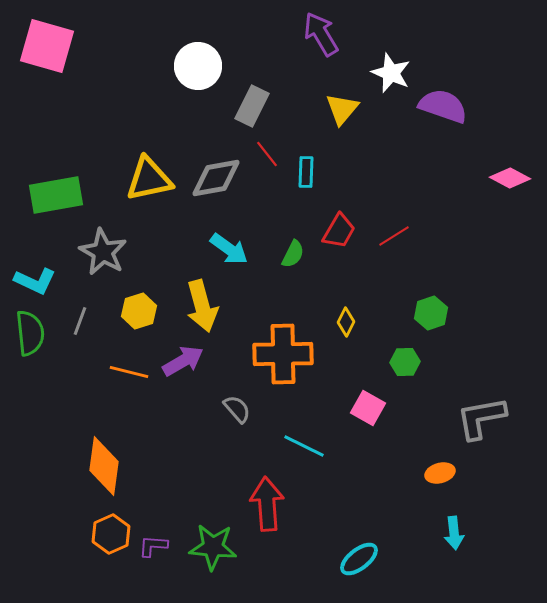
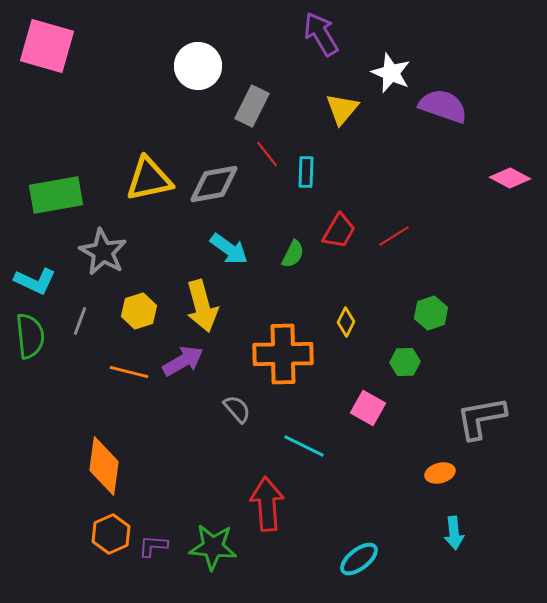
gray diamond at (216, 178): moved 2 px left, 6 px down
green semicircle at (30, 333): moved 3 px down
